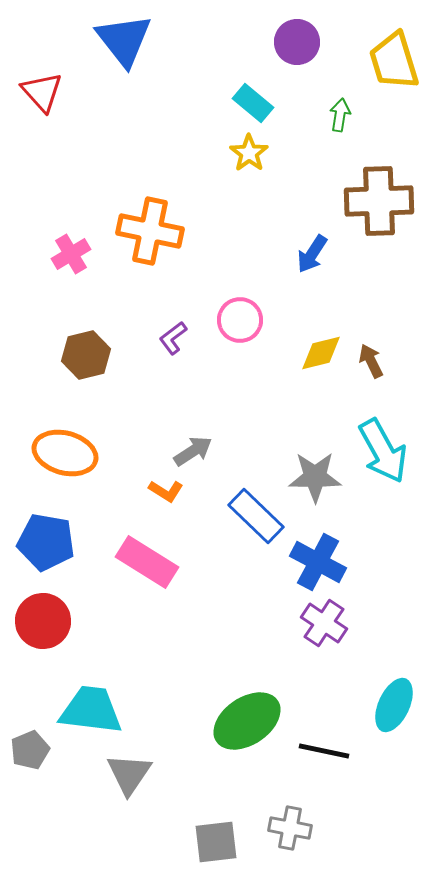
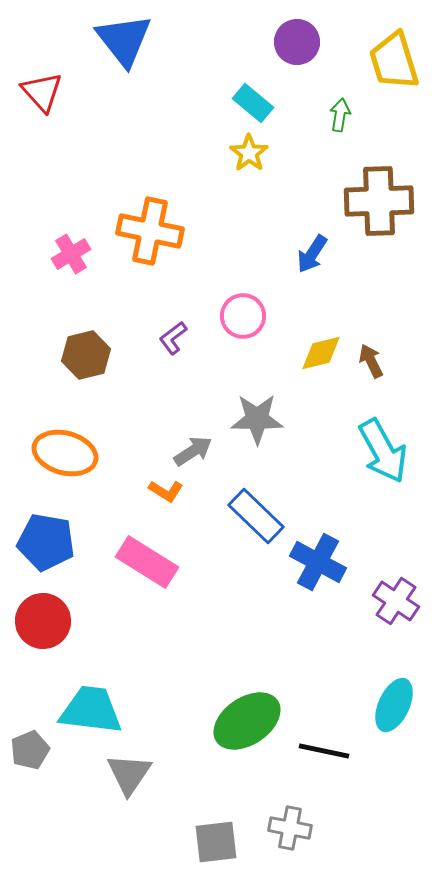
pink circle: moved 3 px right, 4 px up
gray star: moved 58 px left, 58 px up
purple cross: moved 72 px right, 22 px up
